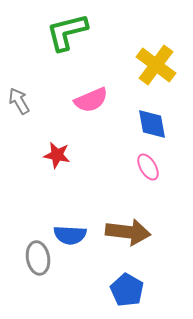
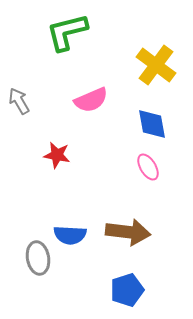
blue pentagon: rotated 24 degrees clockwise
